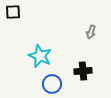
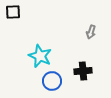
blue circle: moved 3 px up
